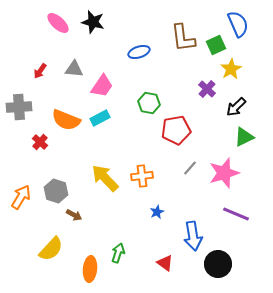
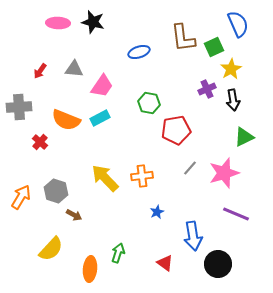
pink ellipse: rotated 40 degrees counterclockwise
green square: moved 2 px left, 2 px down
purple cross: rotated 24 degrees clockwise
black arrow: moved 3 px left, 7 px up; rotated 55 degrees counterclockwise
